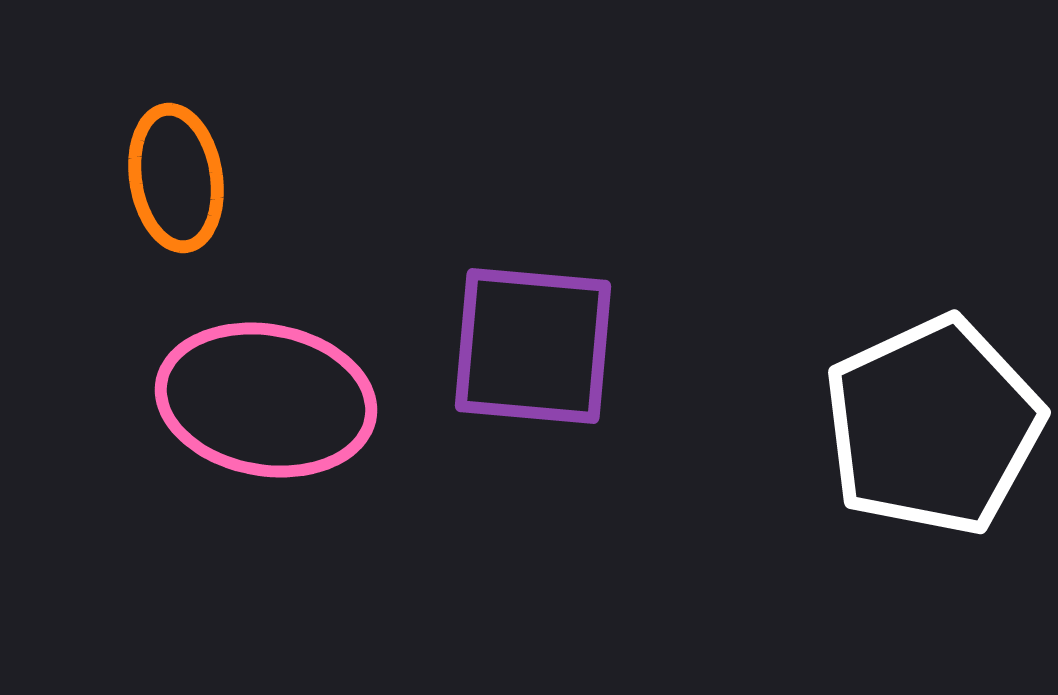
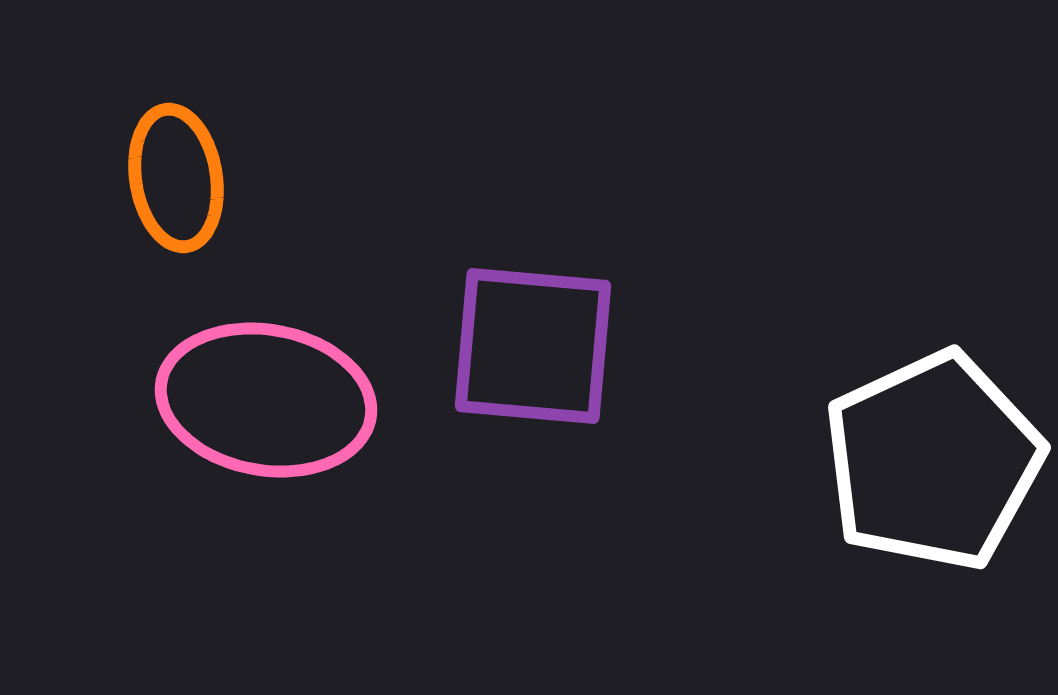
white pentagon: moved 35 px down
